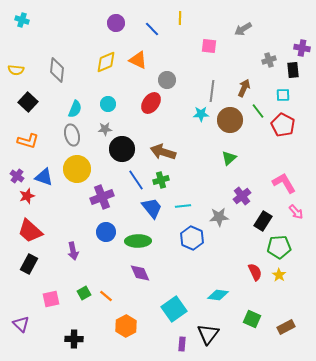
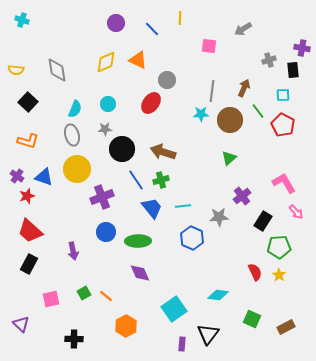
gray diamond at (57, 70): rotated 15 degrees counterclockwise
